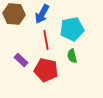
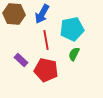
green semicircle: moved 2 px right, 2 px up; rotated 40 degrees clockwise
